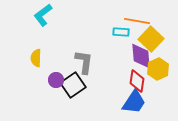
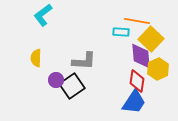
gray L-shape: moved 1 px up; rotated 85 degrees clockwise
black square: moved 1 px left, 1 px down
